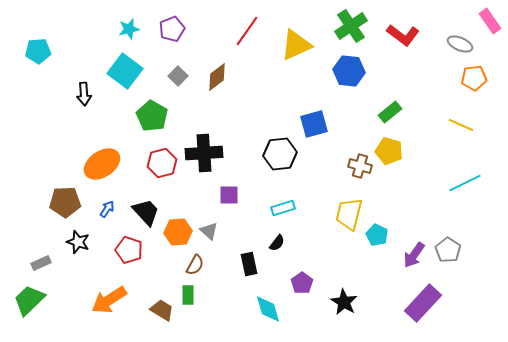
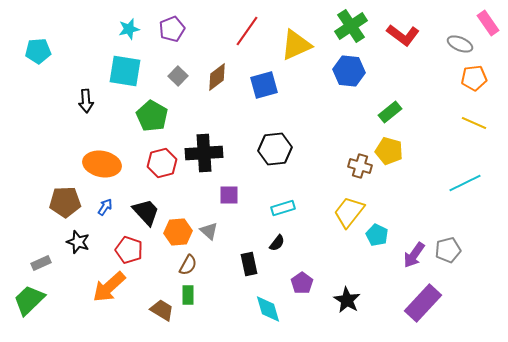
pink rectangle at (490, 21): moved 2 px left, 2 px down
cyan square at (125, 71): rotated 28 degrees counterclockwise
black arrow at (84, 94): moved 2 px right, 7 px down
blue square at (314, 124): moved 50 px left, 39 px up
yellow line at (461, 125): moved 13 px right, 2 px up
black hexagon at (280, 154): moved 5 px left, 5 px up
orange ellipse at (102, 164): rotated 45 degrees clockwise
blue arrow at (107, 209): moved 2 px left, 2 px up
yellow trapezoid at (349, 214): moved 2 px up; rotated 24 degrees clockwise
gray pentagon at (448, 250): rotated 25 degrees clockwise
brown semicircle at (195, 265): moved 7 px left
orange arrow at (109, 300): moved 13 px up; rotated 9 degrees counterclockwise
black star at (344, 302): moved 3 px right, 2 px up
